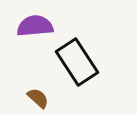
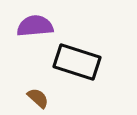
black rectangle: rotated 39 degrees counterclockwise
